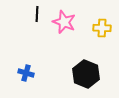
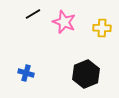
black line: moved 4 px left; rotated 56 degrees clockwise
black hexagon: rotated 16 degrees clockwise
